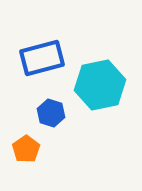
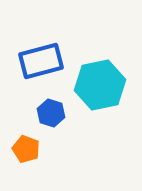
blue rectangle: moved 1 px left, 3 px down
orange pentagon: rotated 16 degrees counterclockwise
